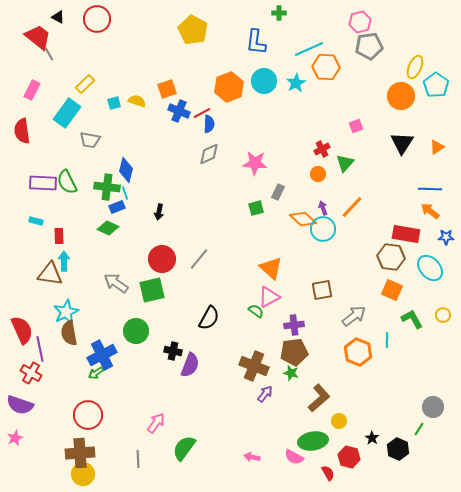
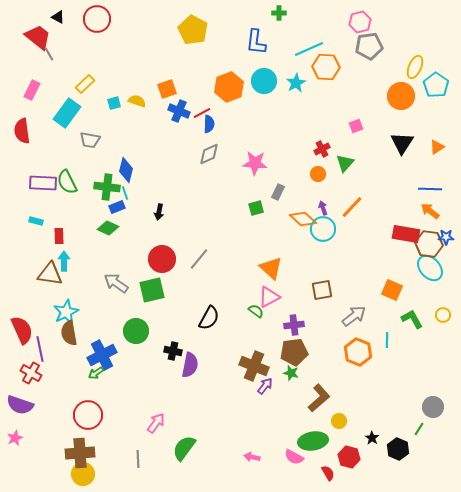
brown hexagon at (391, 257): moved 38 px right, 13 px up
purple semicircle at (190, 365): rotated 10 degrees counterclockwise
purple arrow at (265, 394): moved 8 px up
